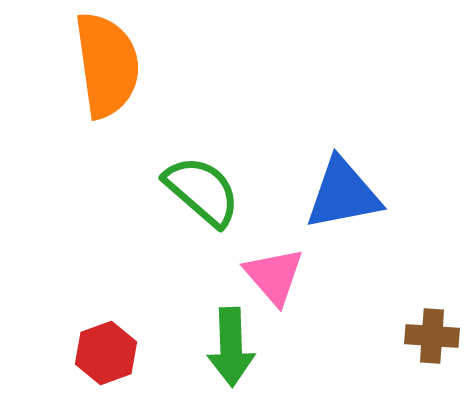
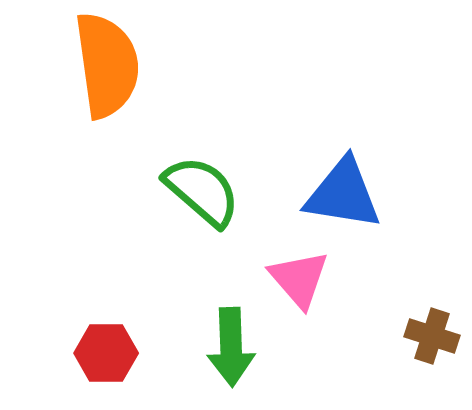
blue triangle: rotated 20 degrees clockwise
pink triangle: moved 25 px right, 3 px down
brown cross: rotated 14 degrees clockwise
red hexagon: rotated 20 degrees clockwise
